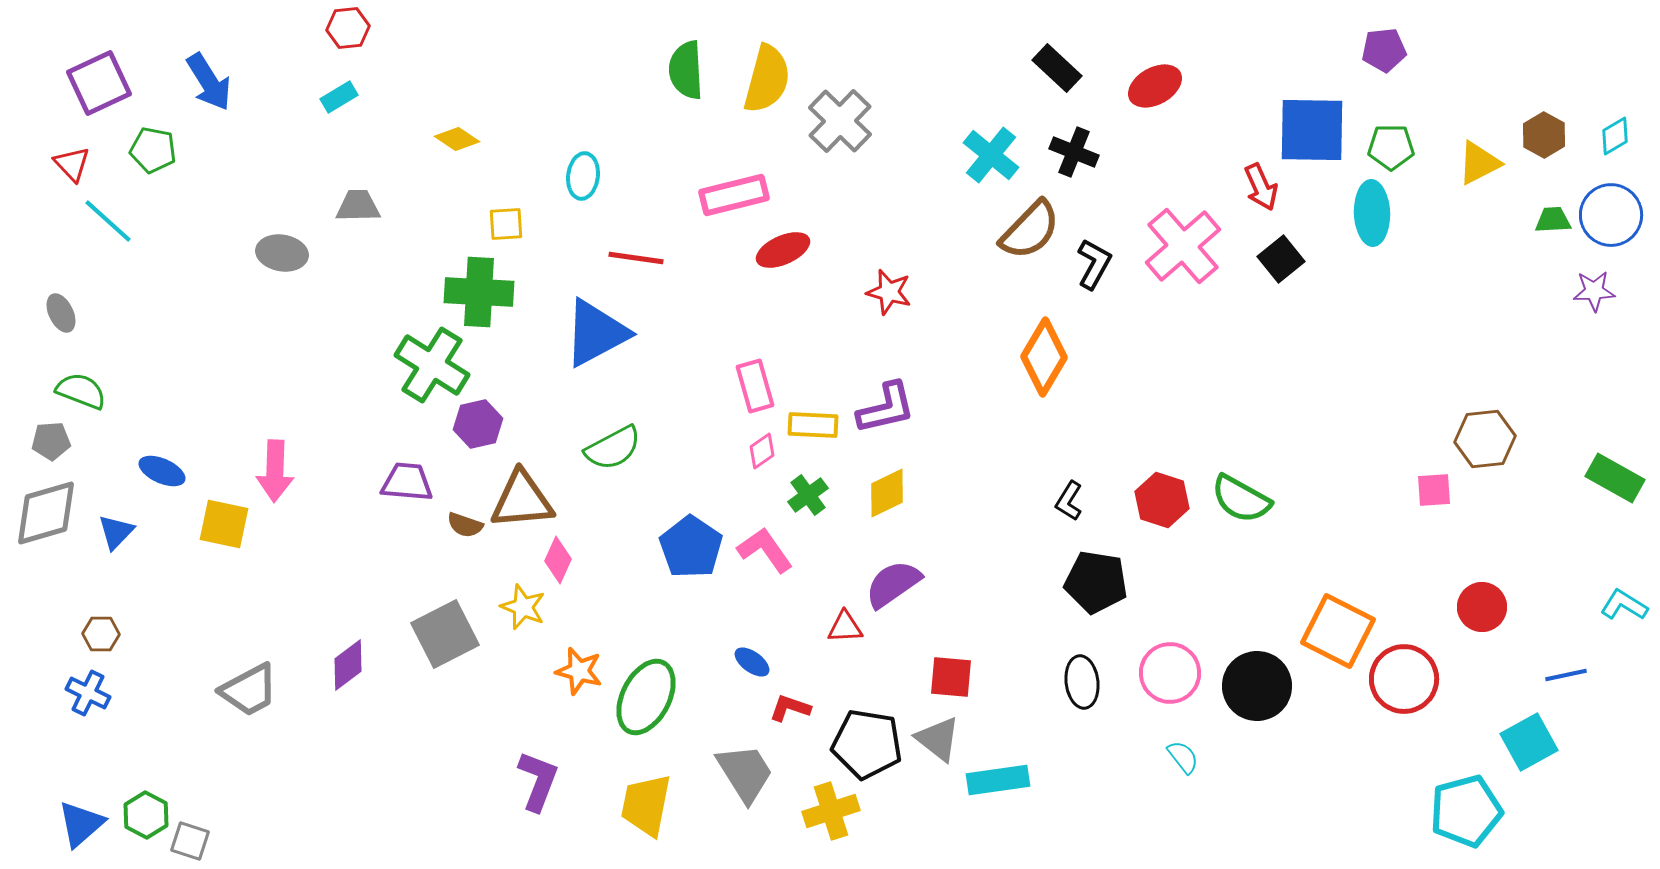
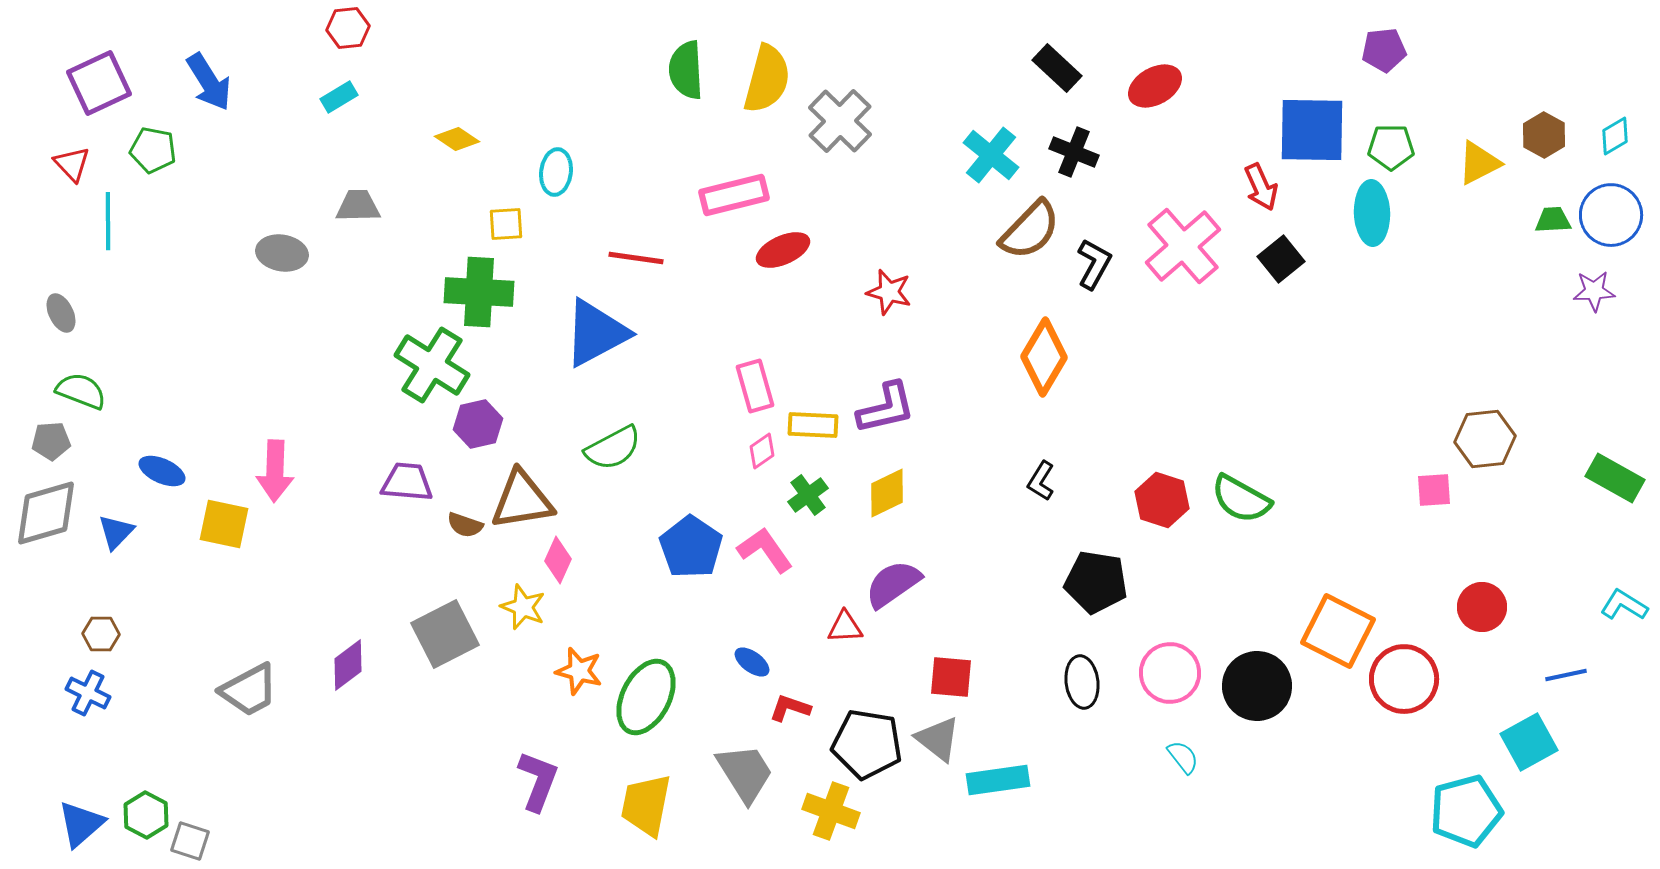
cyan ellipse at (583, 176): moved 27 px left, 4 px up
cyan line at (108, 221): rotated 48 degrees clockwise
brown triangle at (522, 500): rotated 4 degrees counterclockwise
black L-shape at (1069, 501): moved 28 px left, 20 px up
yellow cross at (831, 811): rotated 38 degrees clockwise
